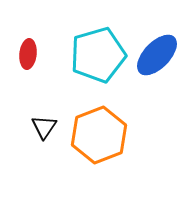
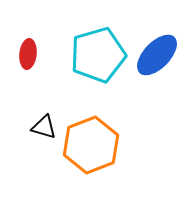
black triangle: rotated 48 degrees counterclockwise
orange hexagon: moved 8 px left, 10 px down
